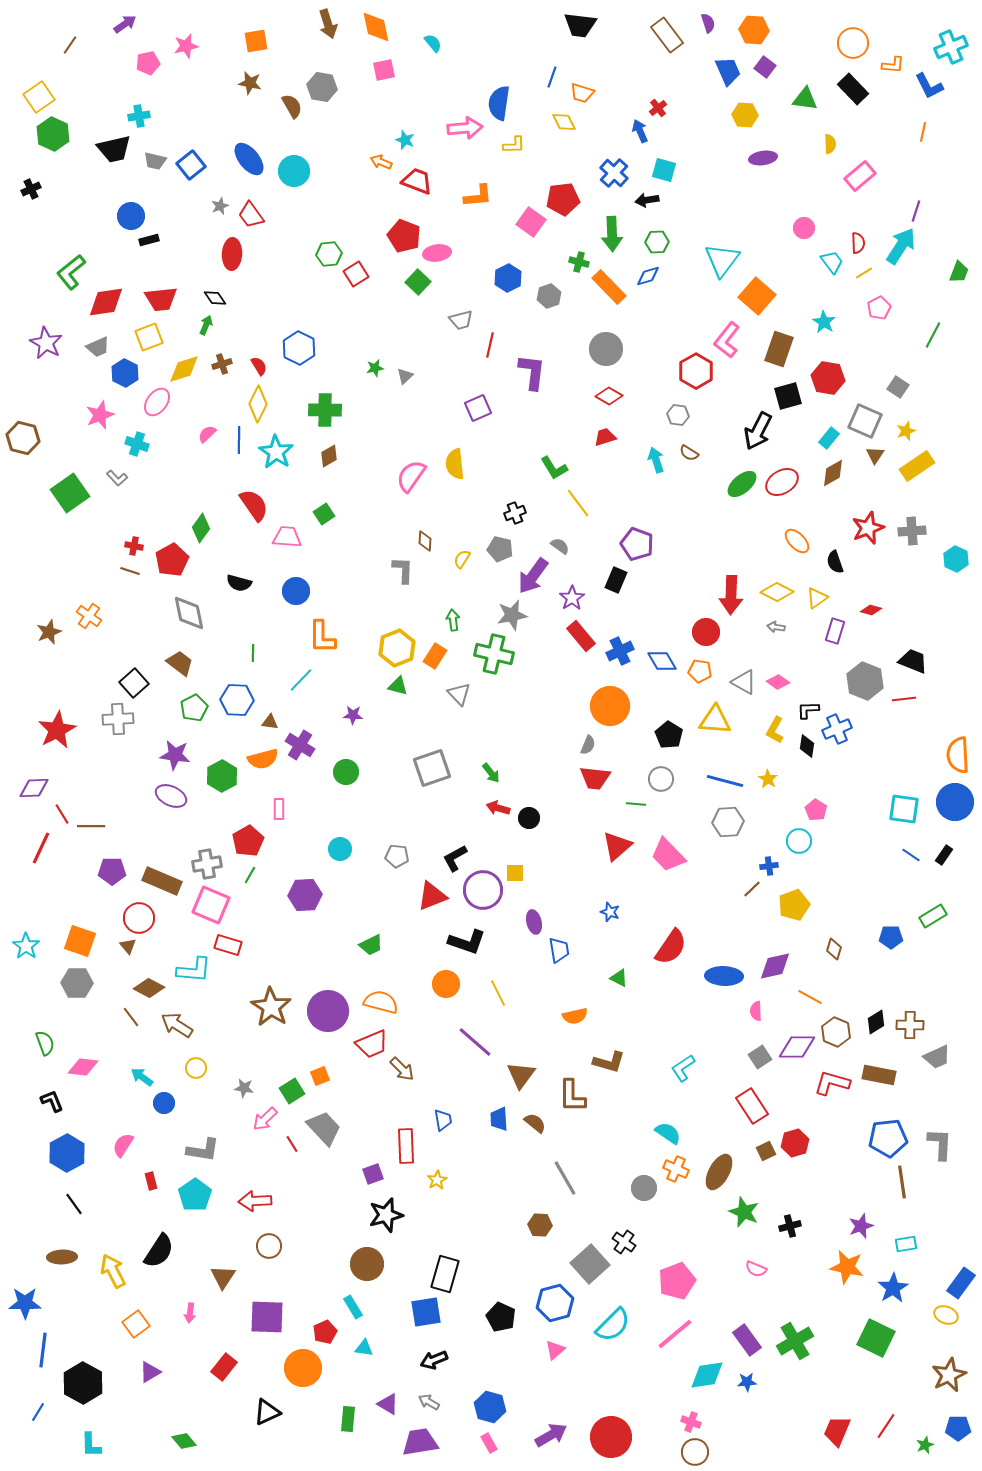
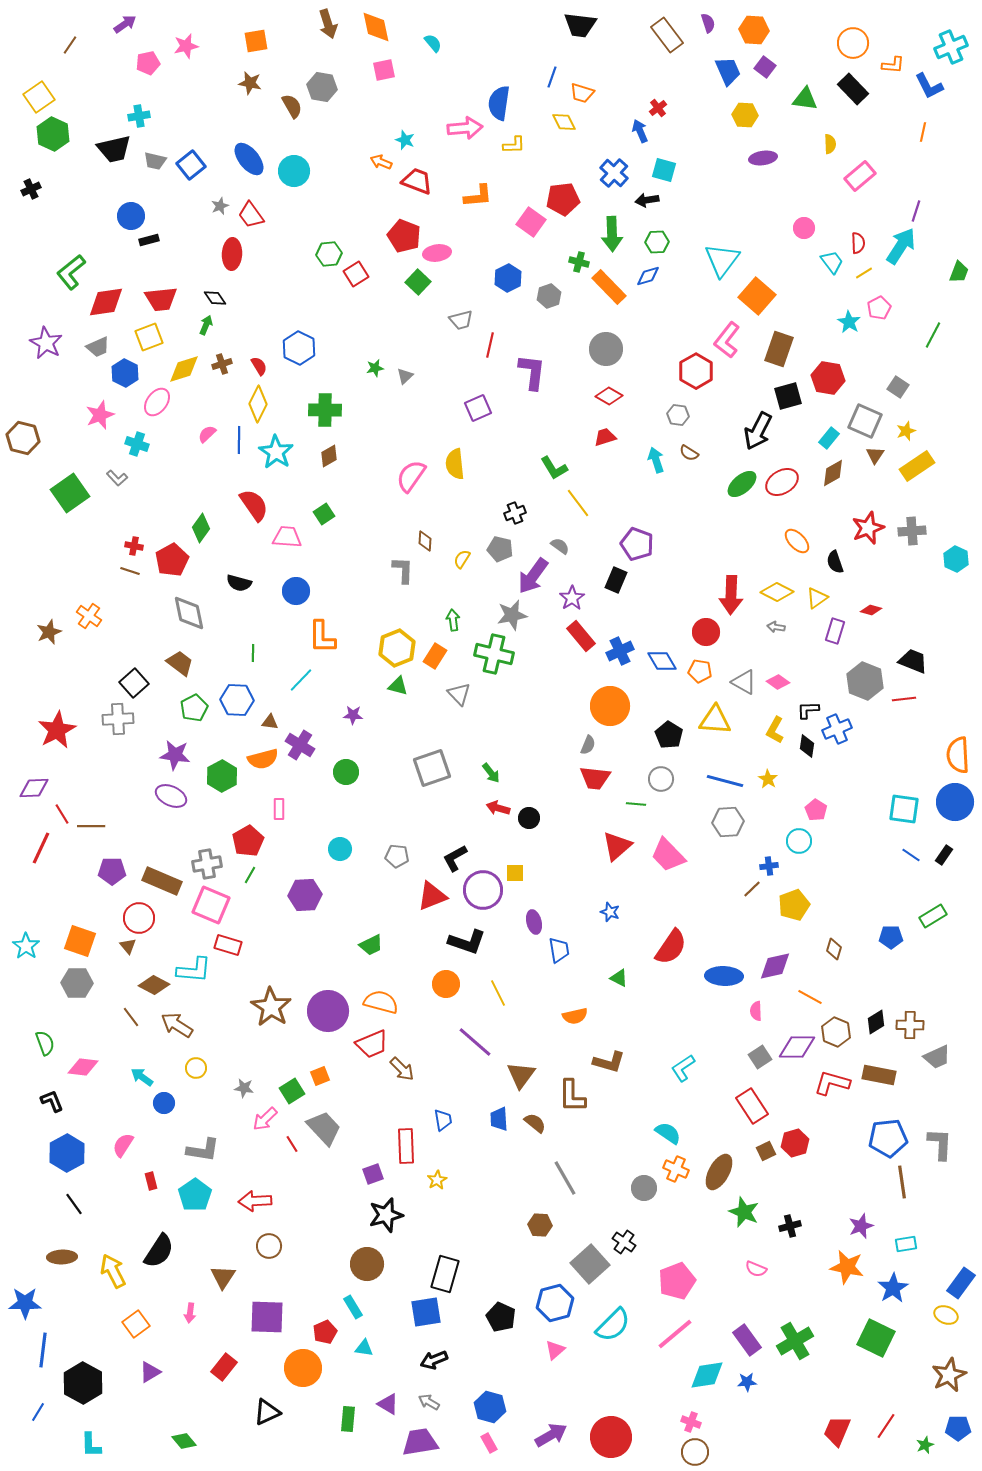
cyan star at (824, 322): moved 25 px right
brown diamond at (149, 988): moved 5 px right, 3 px up
